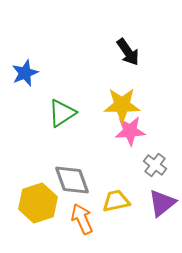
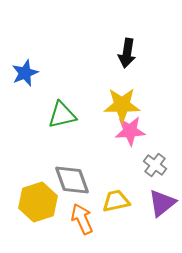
black arrow: moved 1 px left, 1 px down; rotated 44 degrees clockwise
green triangle: moved 2 px down; rotated 20 degrees clockwise
yellow hexagon: moved 1 px up
